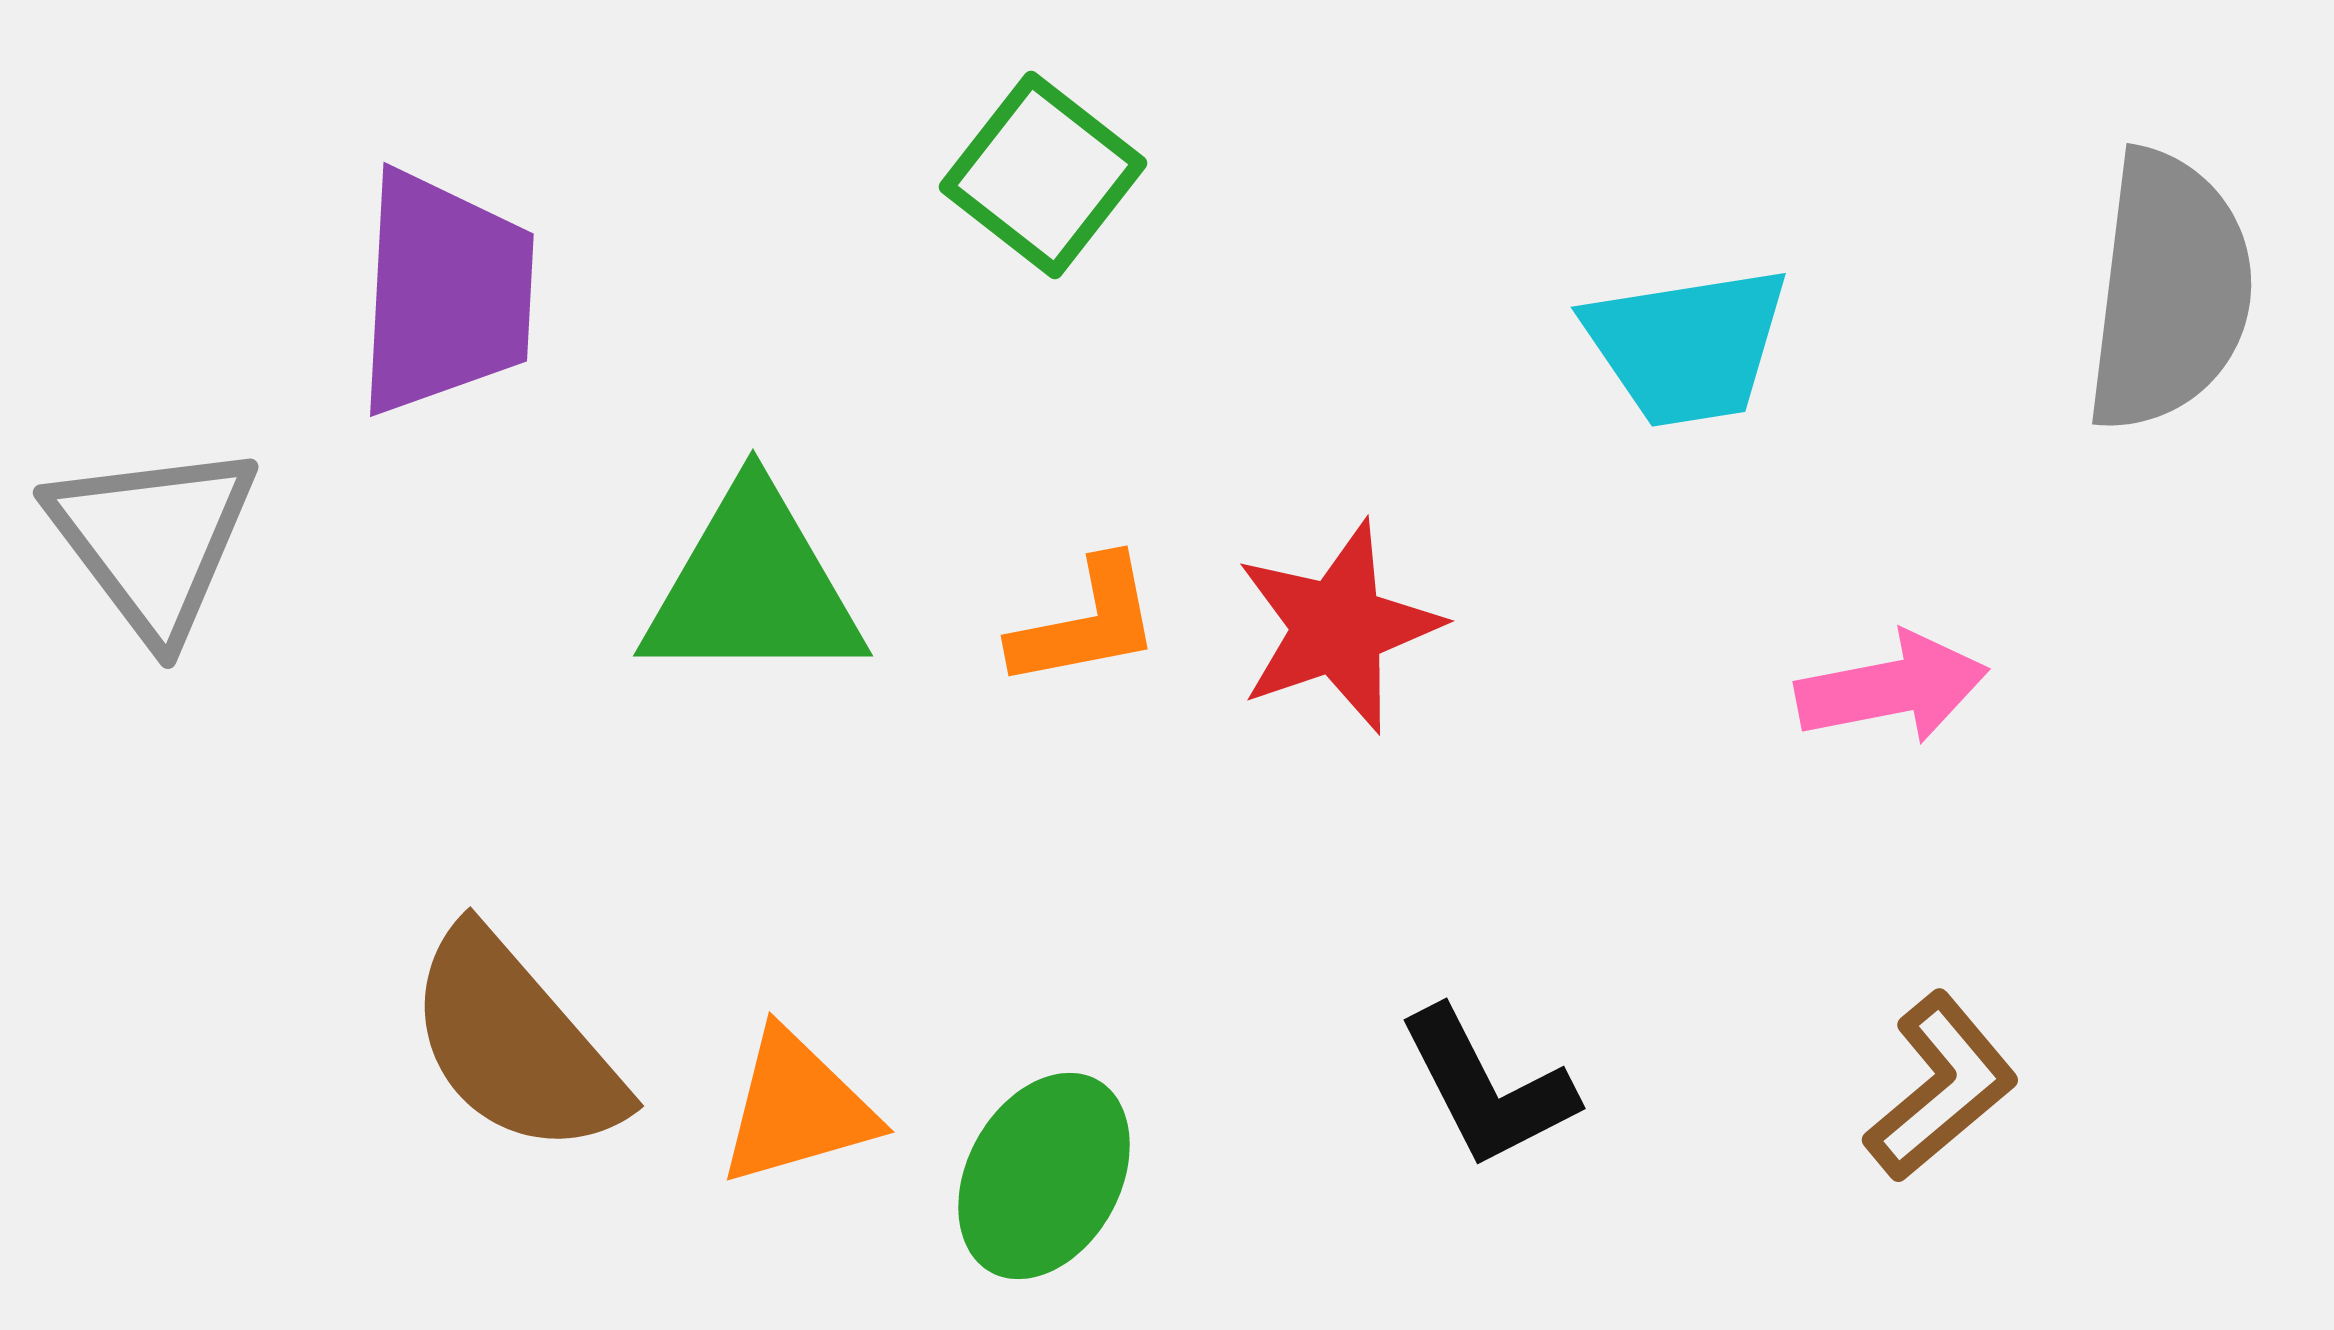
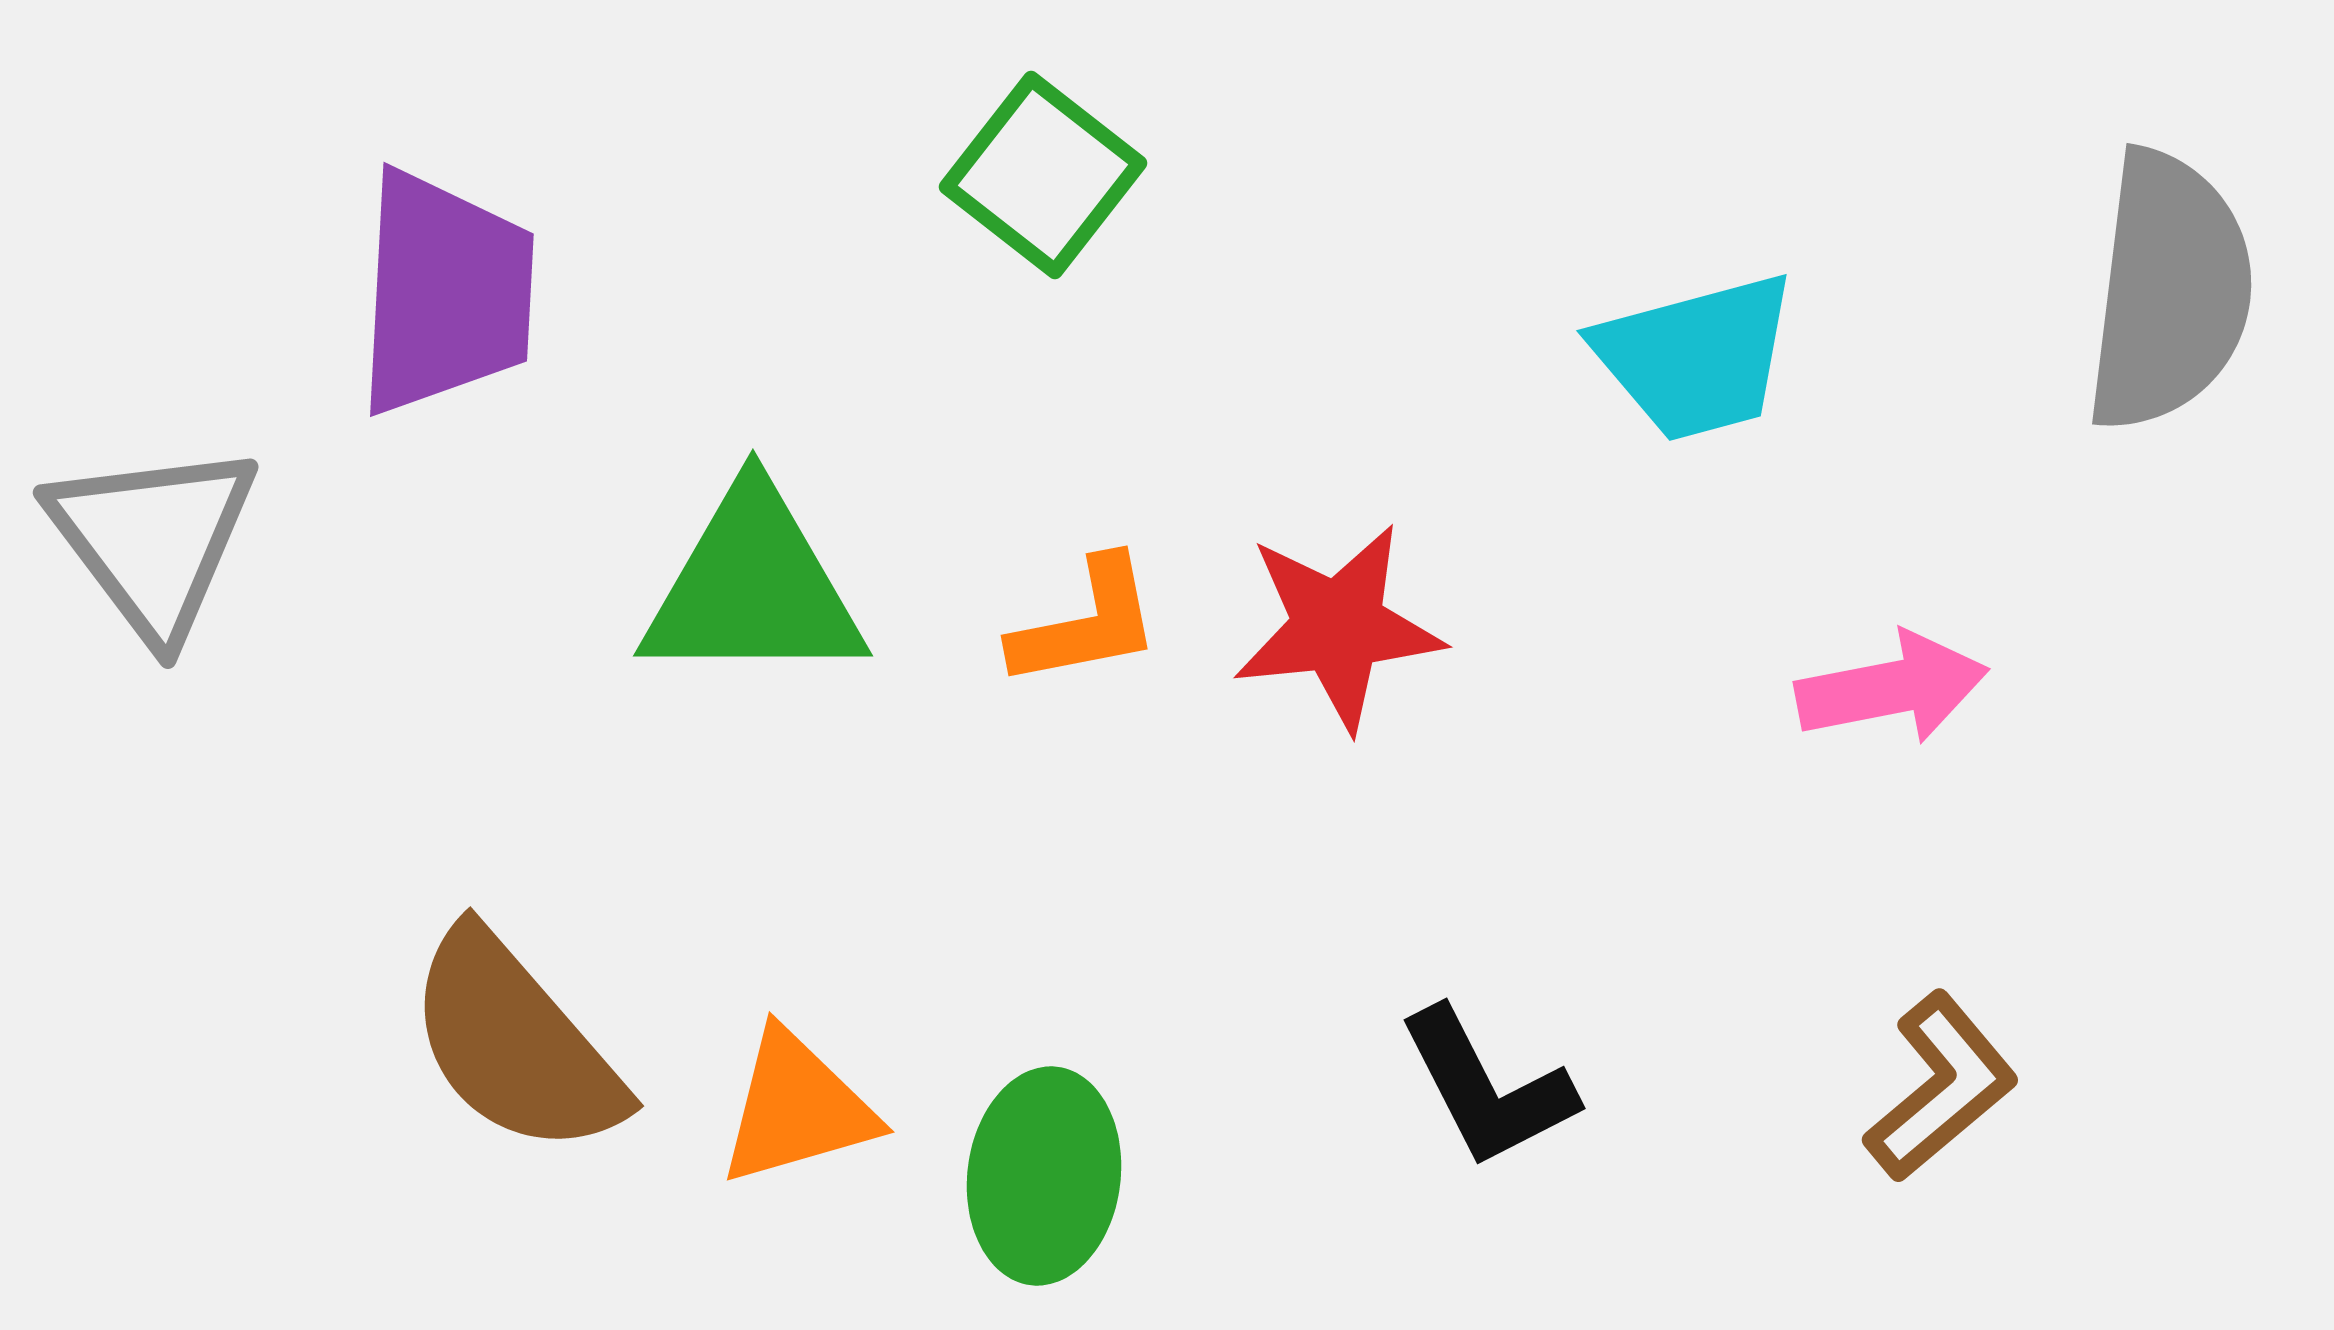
cyan trapezoid: moved 9 px right, 11 px down; rotated 6 degrees counterclockwise
red star: rotated 13 degrees clockwise
green ellipse: rotated 22 degrees counterclockwise
